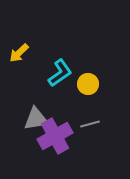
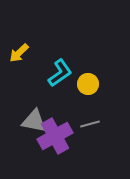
gray triangle: moved 2 px left, 2 px down; rotated 20 degrees clockwise
